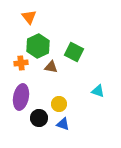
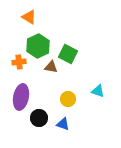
orange triangle: rotated 21 degrees counterclockwise
green square: moved 6 px left, 2 px down
orange cross: moved 2 px left, 1 px up
yellow circle: moved 9 px right, 5 px up
